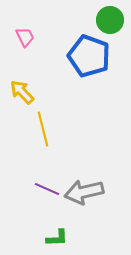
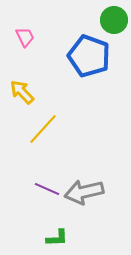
green circle: moved 4 px right
yellow line: rotated 56 degrees clockwise
